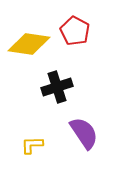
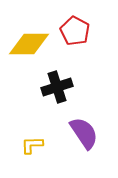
yellow diamond: rotated 9 degrees counterclockwise
